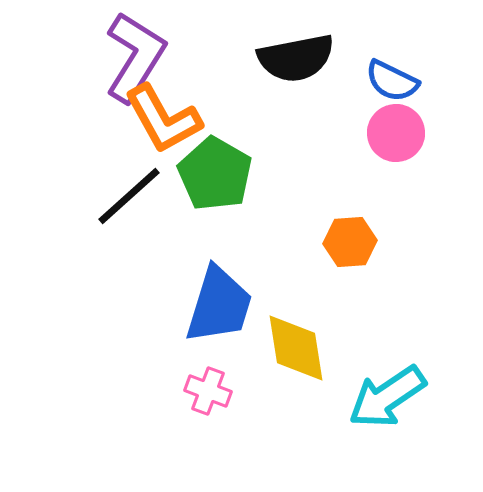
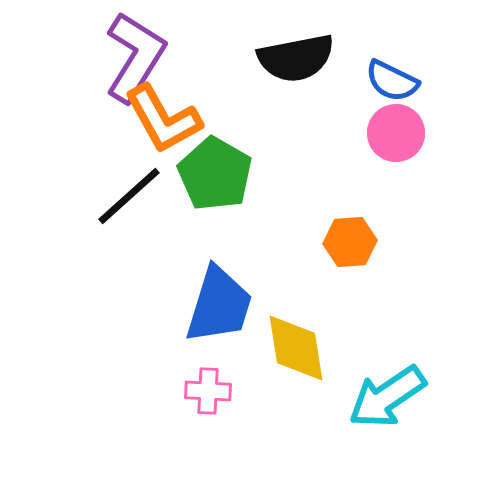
pink cross: rotated 18 degrees counterclockwise
